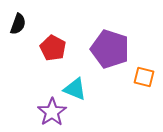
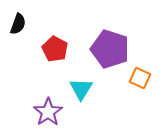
red pentagon: moved 2 px right, 1 px down
orange square: moved 4 px left, 1 px down; rotated 10 degrees clockwise
cyan triangle: moved 6 px right; rotated 40 degrees clockwise
purple star: moved 4 px left
